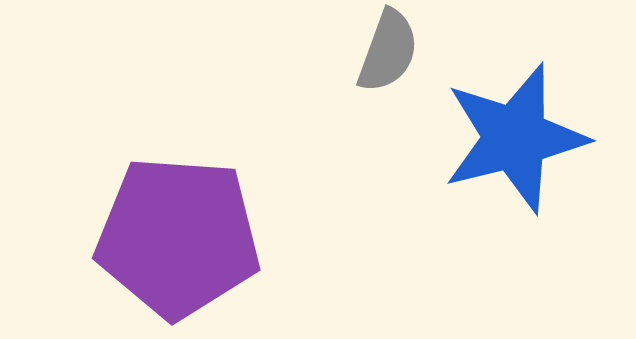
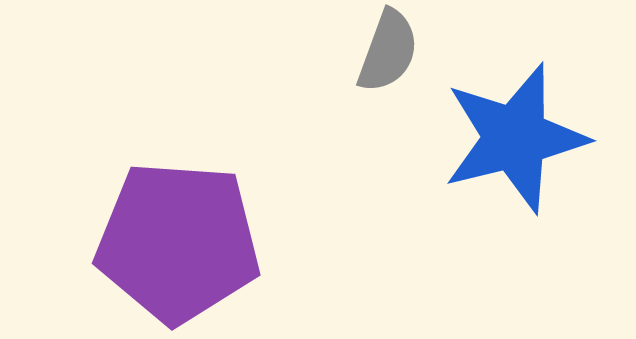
purple pentagon: moved 5 px down
